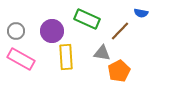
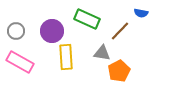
pink rectangle: moved 1 px left, 3 px down
